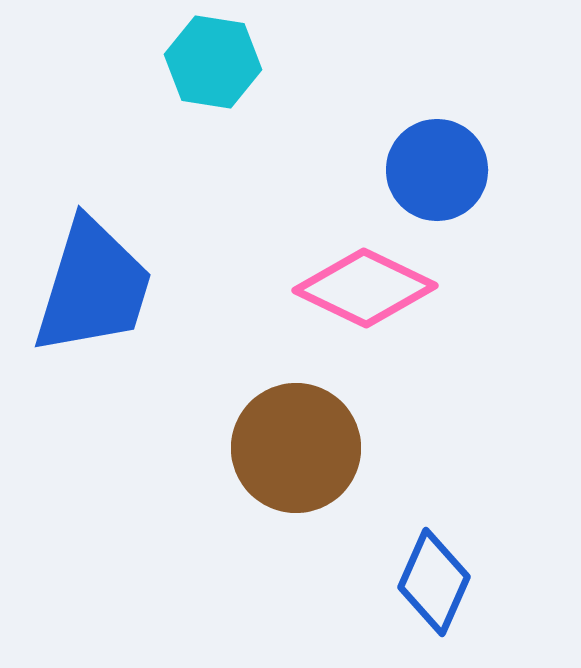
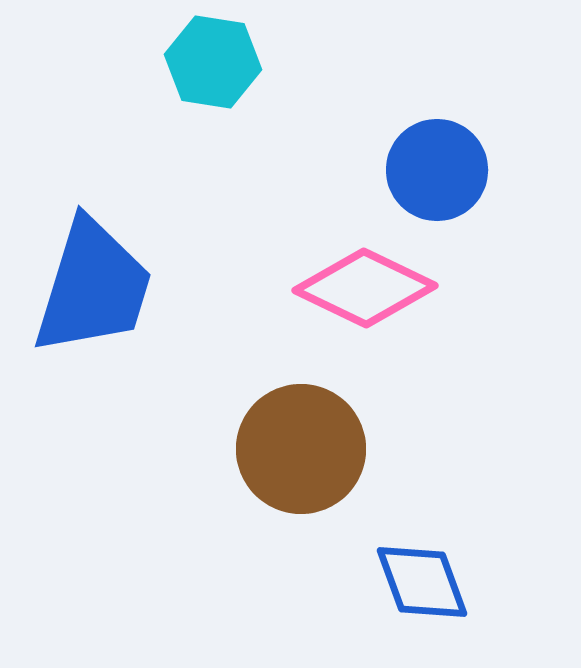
brown circle: moved 5 px right, 1 px down
blue diamond: moved 12 px left; rotated 44 degrees counterclockwise
